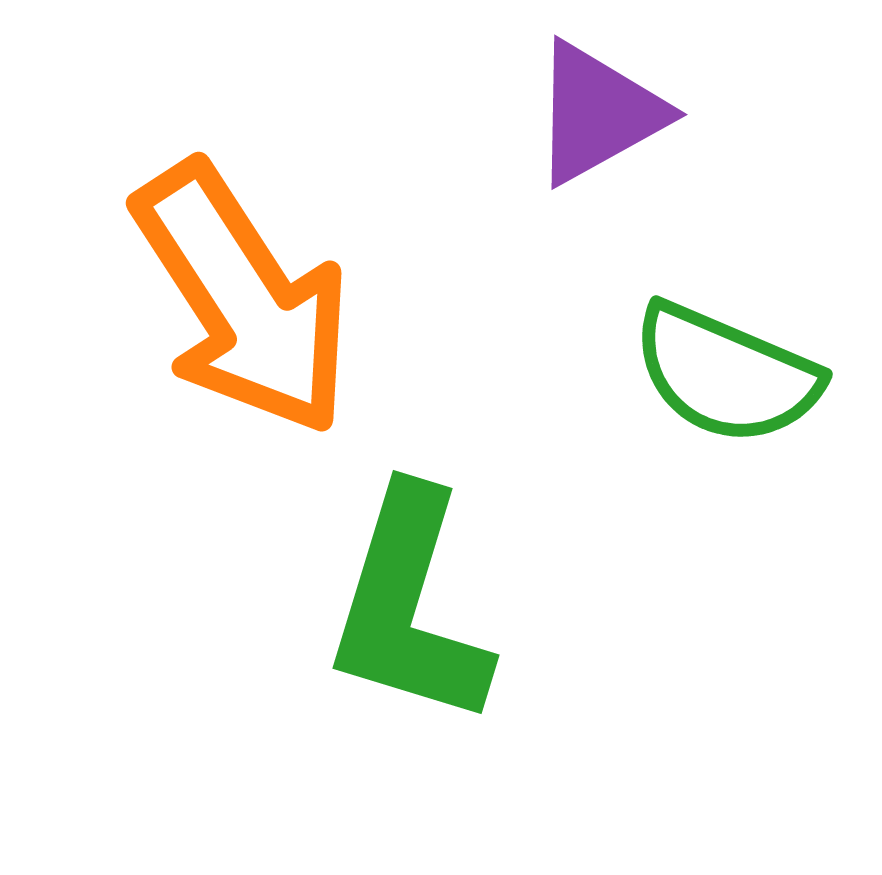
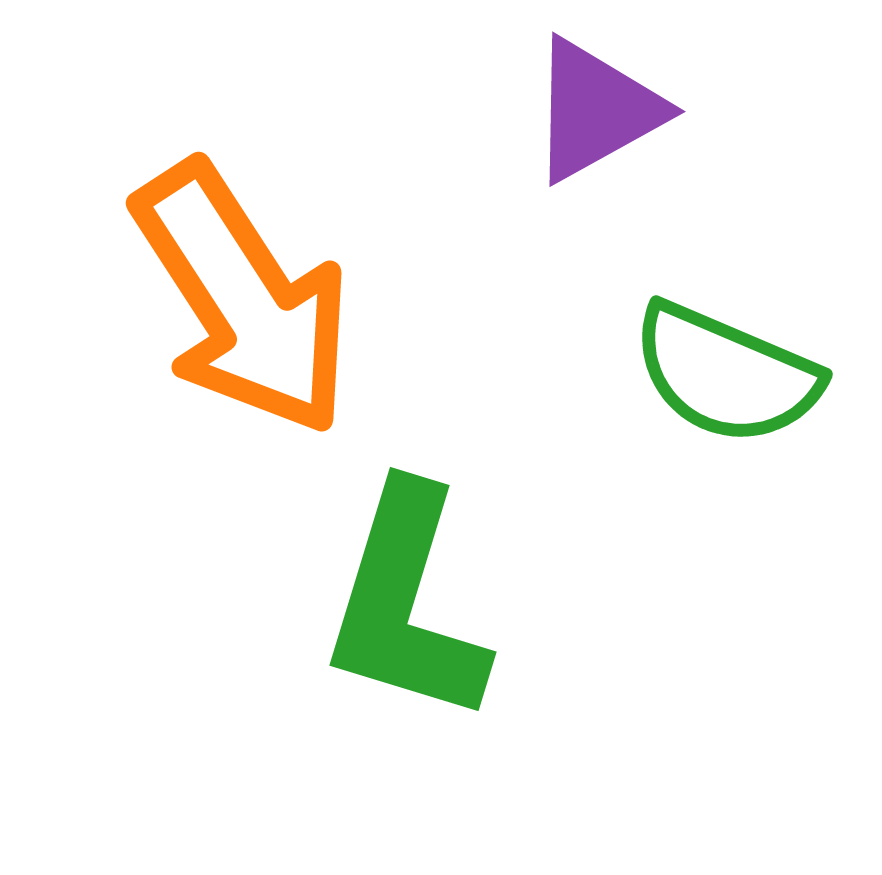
purple triangle: moved 2 px left, 3 px up
green L-shape: moved 3 px left, 3 px up
